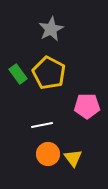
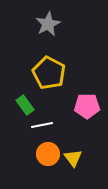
gray star: moved 3 px left, 5 px up
green rectangle: moved 7 px right, 31 px down
